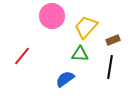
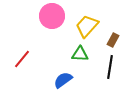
yellow trapezoid: moved 1 px right, 1 px up
brown rectangle: rotated 40 degrees counterclockwise
red line: moved 3 px down
blue semicircle: moved 2 px left, 1 px down
